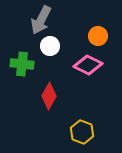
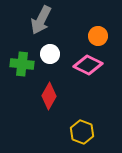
white circle: moved 8 px down
